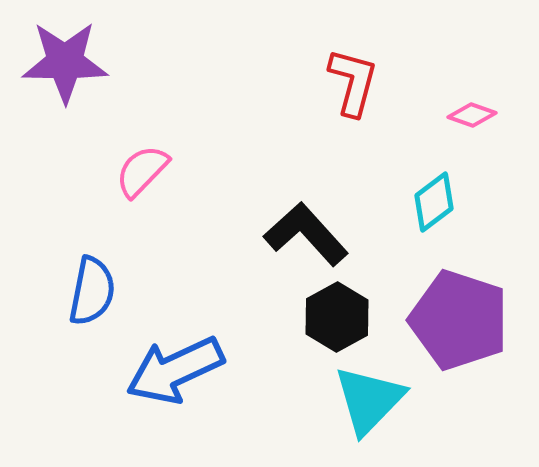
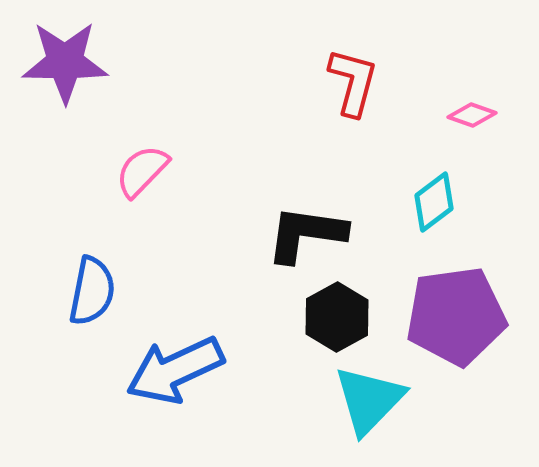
black L-shape: rotated 40 degrees counterclockwise
purple pentagon: moved 3 px left, 4 px up; rotated 26 degrees counterclockwise
